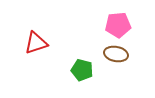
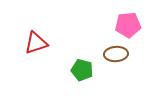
pink pentagon: moved 10 px right
brown ellipse: rotated 15 degrees counterclockwise
